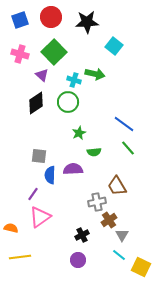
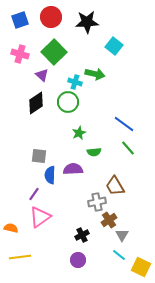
cyan cross: moved 1 px right, 2 px down
brown trapezoid: moved 2 px left
purple line: moved 1 px right
